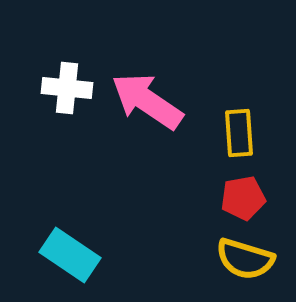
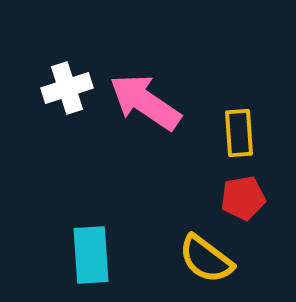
white cross: rotated 24 degrees counterclockwise
pink arrow: moved 2 px left, 1 px down
cyan rectangle: moved 21 px right; rotated 52 degrees clockwise
yellow semicircle: moved 39 px left; rotated 20 degrees clockwise
